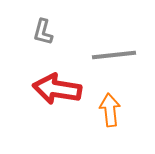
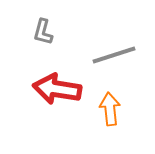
gray line: rotated 12 degrees counterclockwise
orange arrow: moved 1 px up
